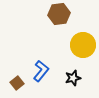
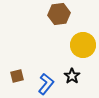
blue L-shape: moved 5 px right, 13 px down
black star: moved 1 px left, 2 px up; rotated 21 degrees counterclockwise
brown square: moved 7 px up; rotated 24 degrees clockwise
